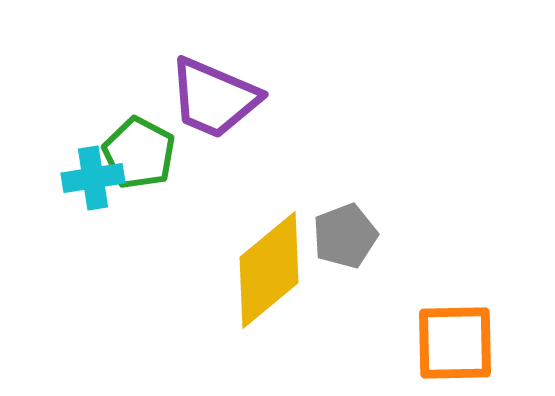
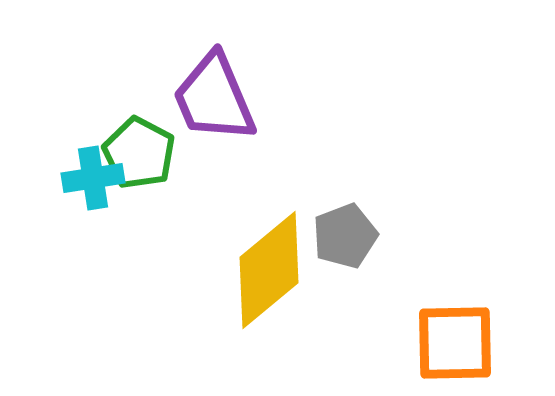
purple trapezoid: rotated 44 degrees clockwise
